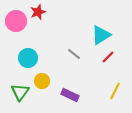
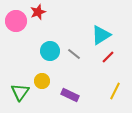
cyan circle: moved 22 px right, 7 px up
